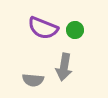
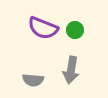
gray arrow: moved 7 px right, 3 px down
